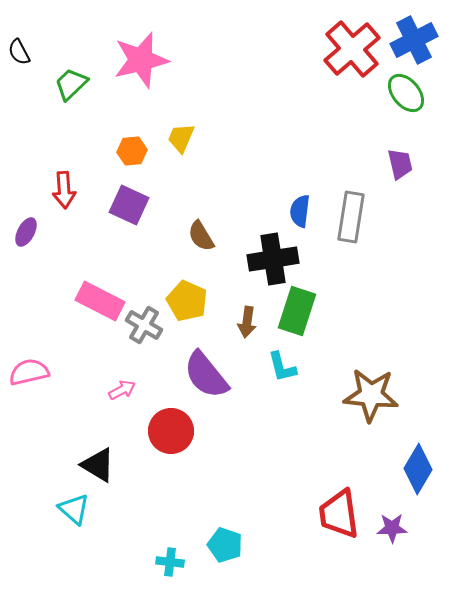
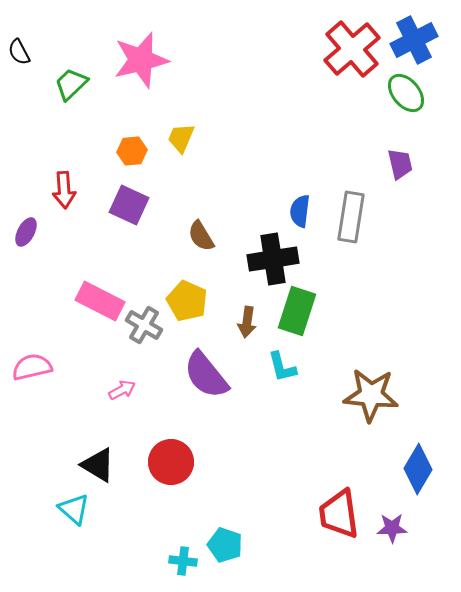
pink semicircle: moved 3 px right, 5 px up
red circle: moved 31 px down
cyan cross: moved 13 px right, 1 px up
